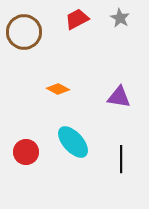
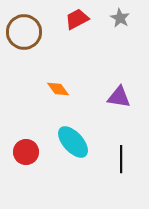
orange diamond: rotated 25 degrees clockwise
